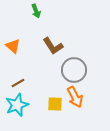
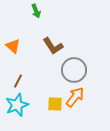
brown line: moved 2 px up; rotated 32 degrees counterclockwise
orange arrow: rotated 115 degrees counterclockwise
